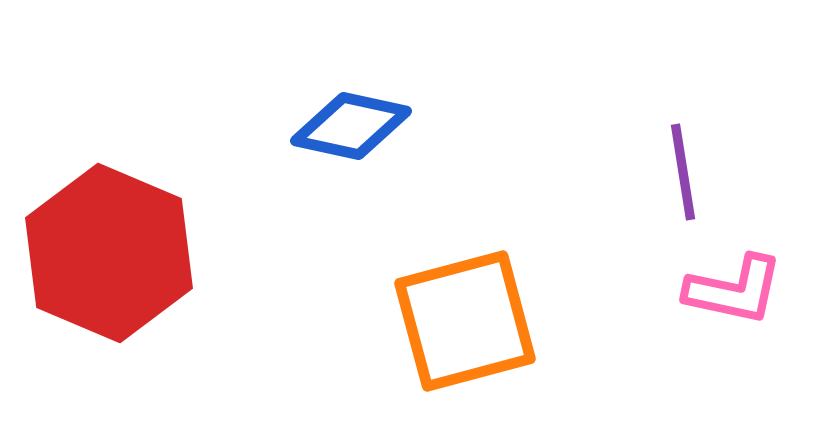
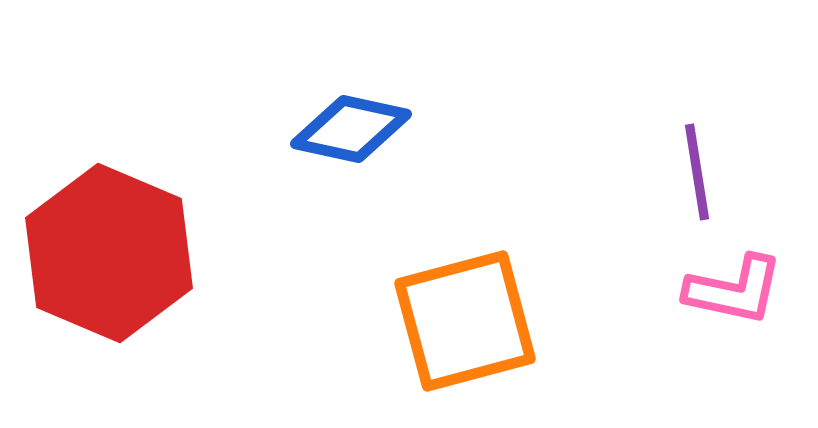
blue diamond: moved 3 px down
purple line: moved 14 px right
